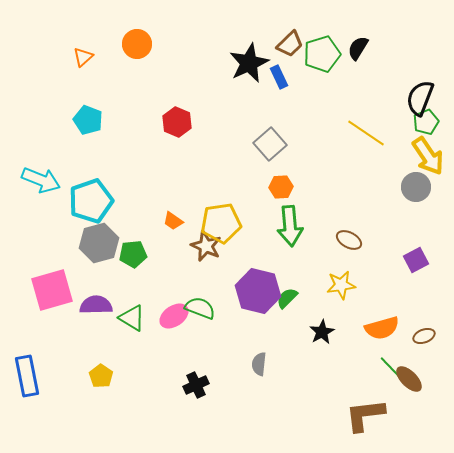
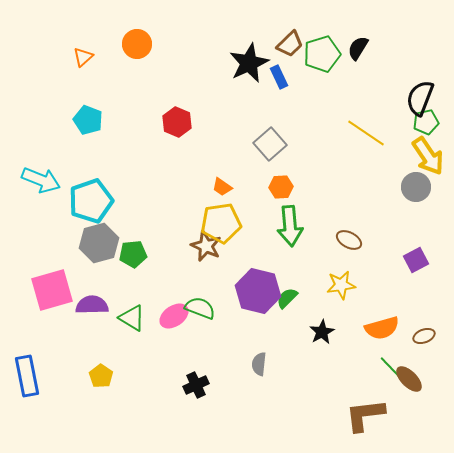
green pentagon at (426, 122): rotated 10 degrees clockwise
orange trapezoid at (173, 221): moved 49 px right, 34 px up
purple semicircle at (96, 305): moved 4 px left
